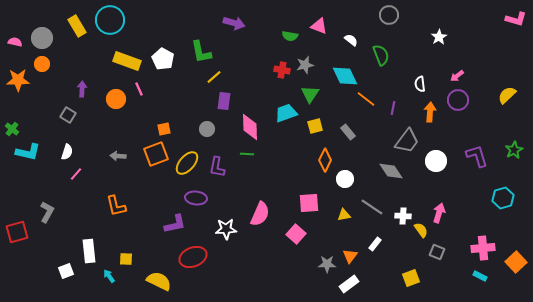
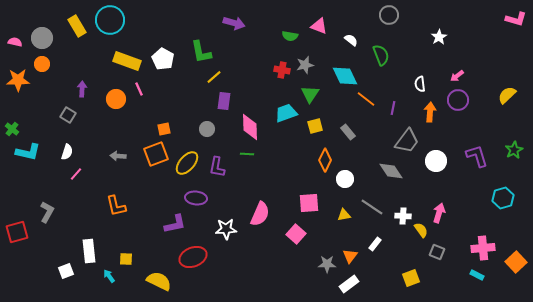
cyan rectangle at (480, 276): moved 3 px left, 1 px up
